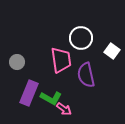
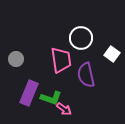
white square: moved 3 px down
gray circle: moved 1 px left, 3 px up
green L-shape: rotated 10 degrees counterclockwise
